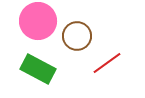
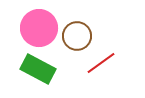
pink circle: moved 1 px right, 7 px down
red line: moved 6 px left
